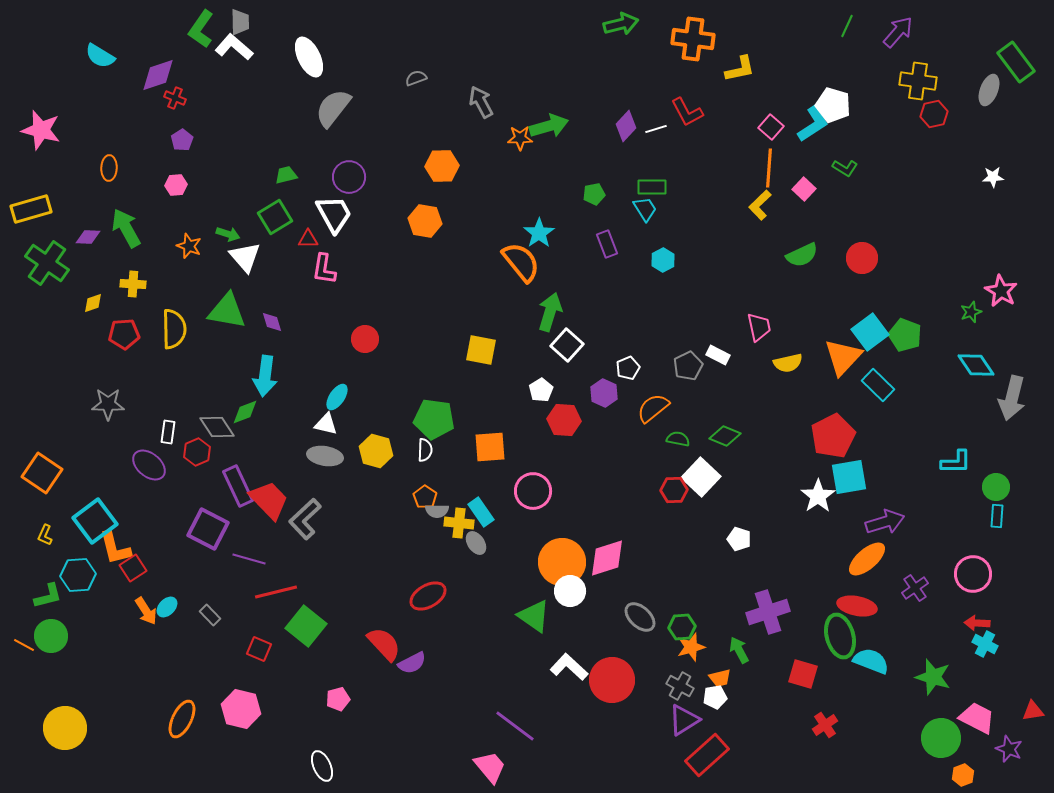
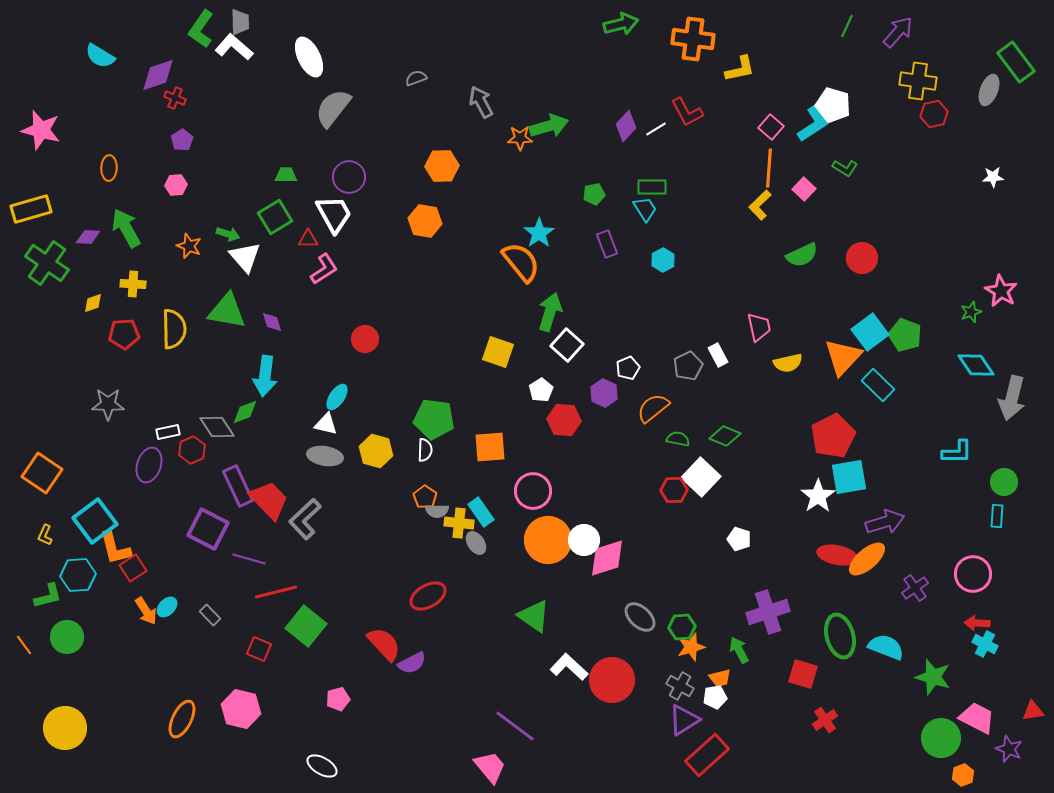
white line at (656, 129): rotated 15 degrees counterclockwise
green trapezoid at (286, 175): rotated 15 degrees clockwise
pink L-shape at (324, 269): rotated 132 degrees counterclockwise
yellow square at (481, 350): moved 17 px right, 2 px down; rotated 8 degrees clockwise
white rectangle at (718, 355): rotated 35 degrees clockwise
white rectangle at (168, 432): rotated 70 degrees clockwise
red hexagon at (197, 452): moved 5 px left, 2 px up
cyan L-shape at (956, 462): moved 1 px right, 10 px up
purple ellipse at (149, 465): rotated 68 degrees clockwise
green circle at (996, 487): moved 8 px right, 5 px up
orange circle at (562, 562): moved 14 px left, 22 px up
white circle at (570, 591): moved 14 px right, 51 px up
red ellipse at (857, 606): moved 20 px left, 51 px up
green circle at (51, 636): moved 16 px right, 1 px down
orange line at (24, 645): rotated 25 degrees clockwise
cyan semicircle at (871, 661): moved 15 px right, 14 px up
red cross at (825, 725): moved 5 px up
white ellipse at (322, 766): rotated 36 degrees counterclockwise
